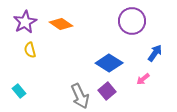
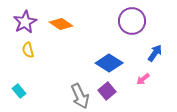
yellow semicircle: moved 2 px left
